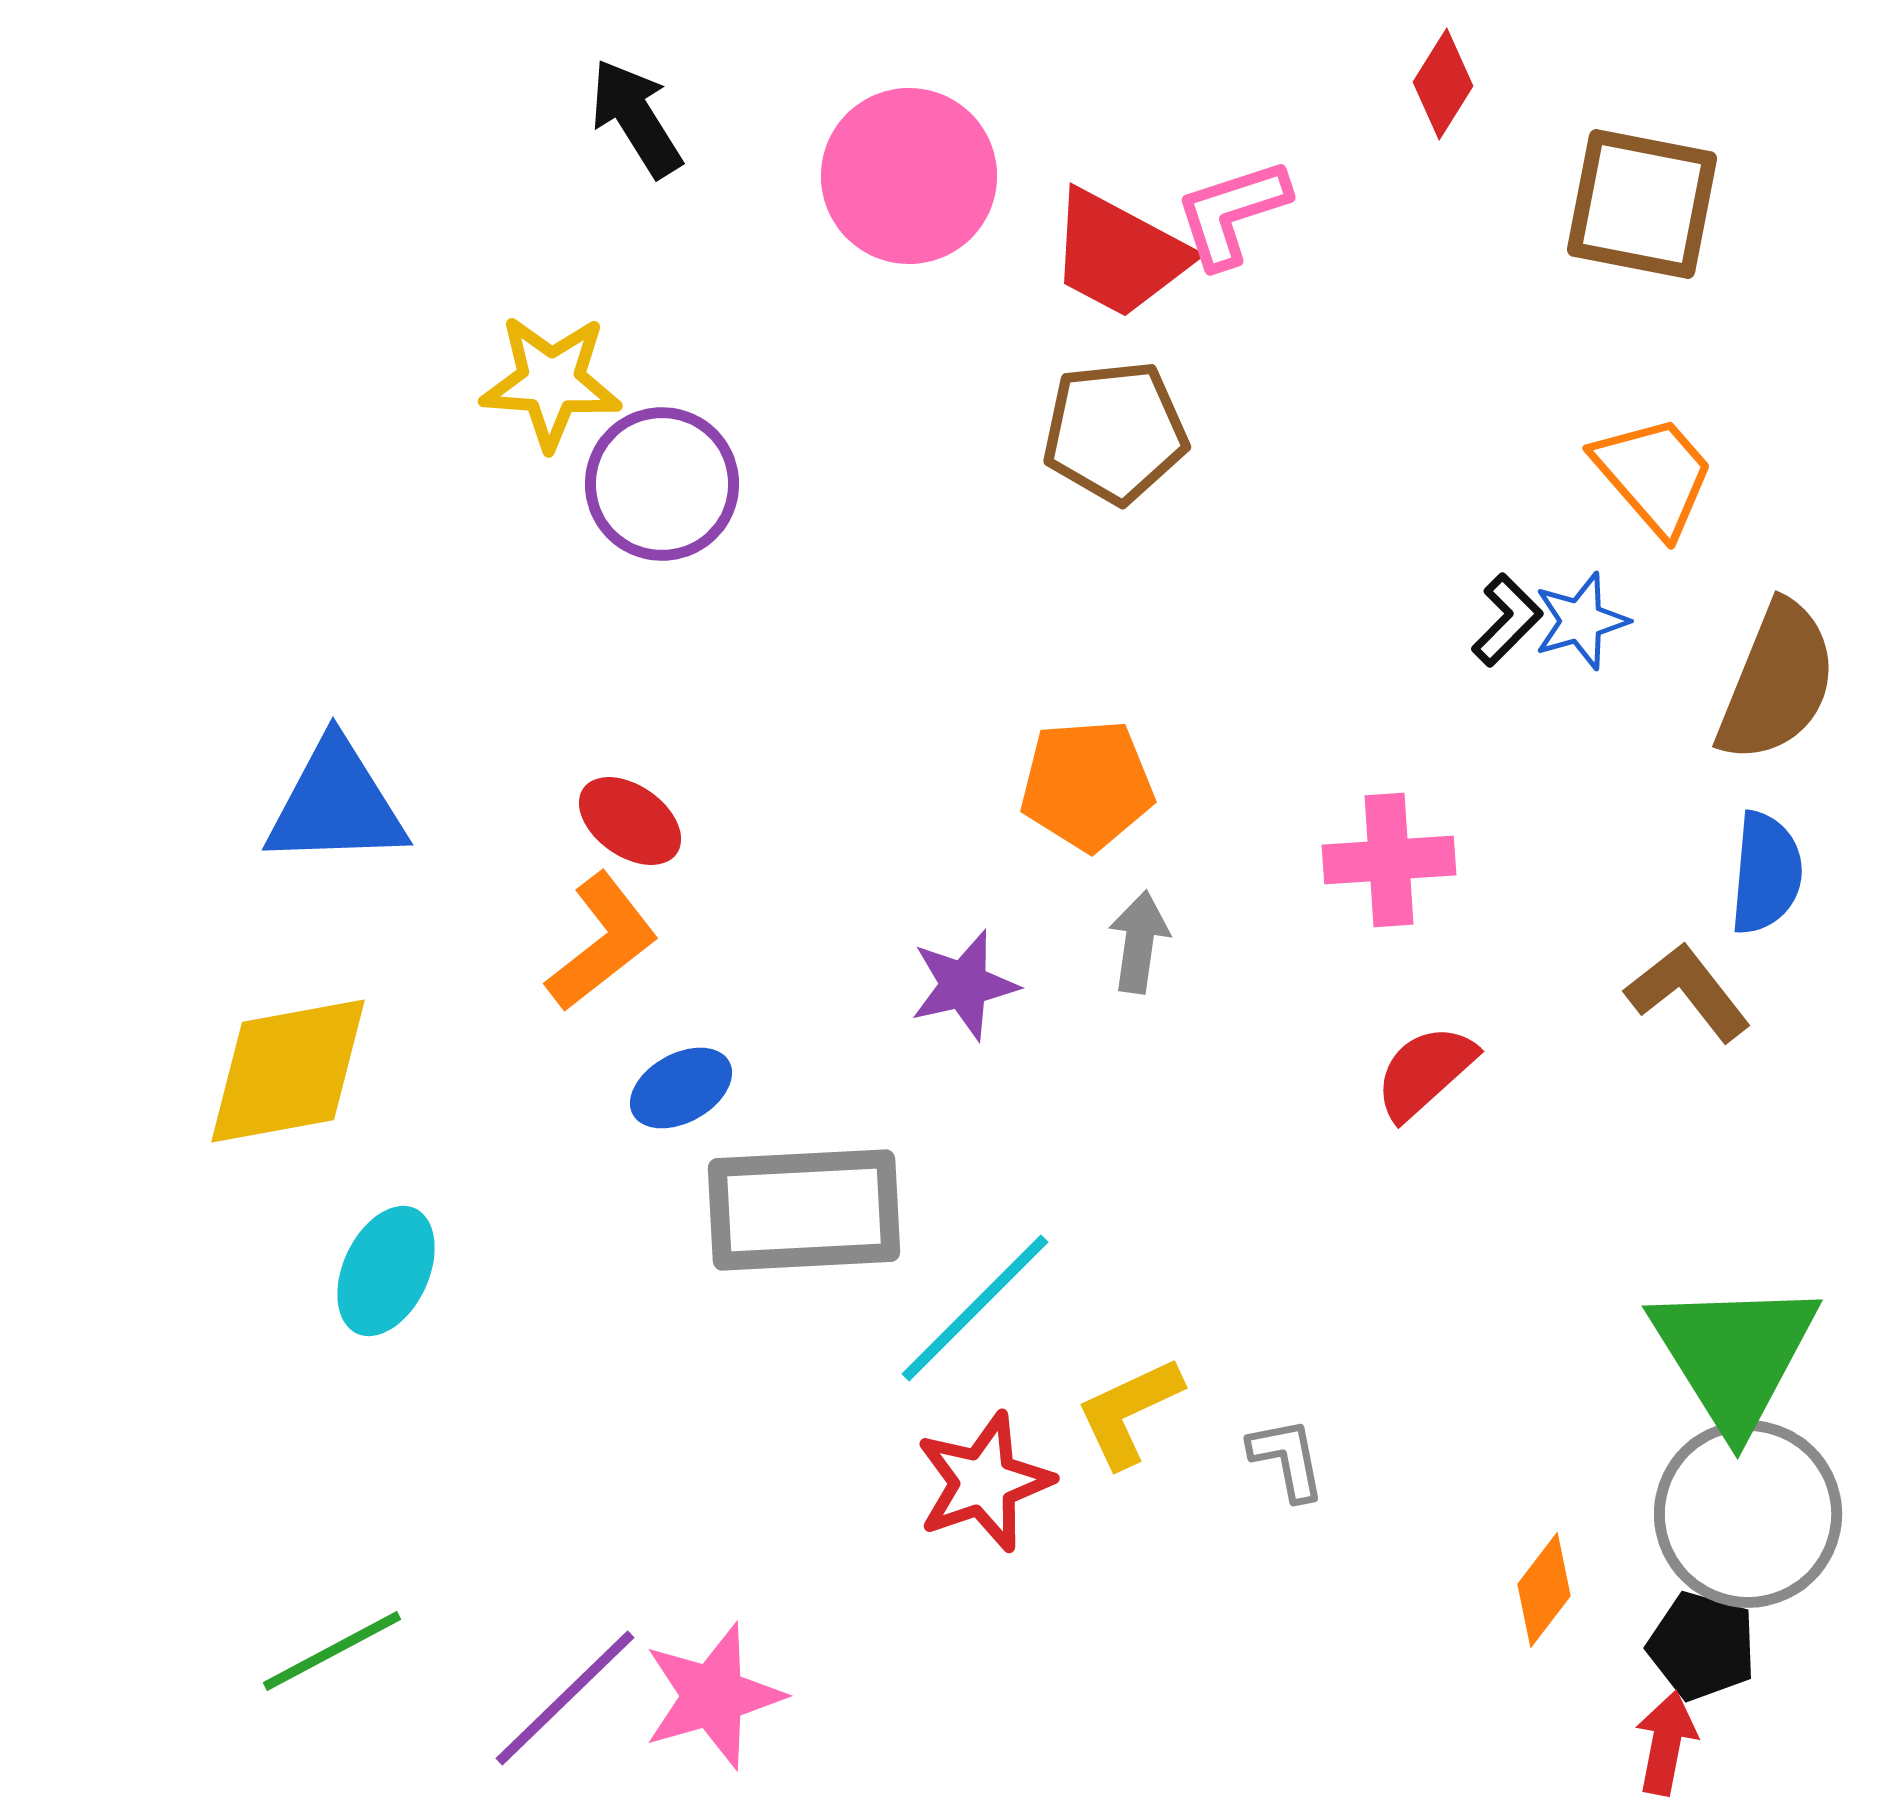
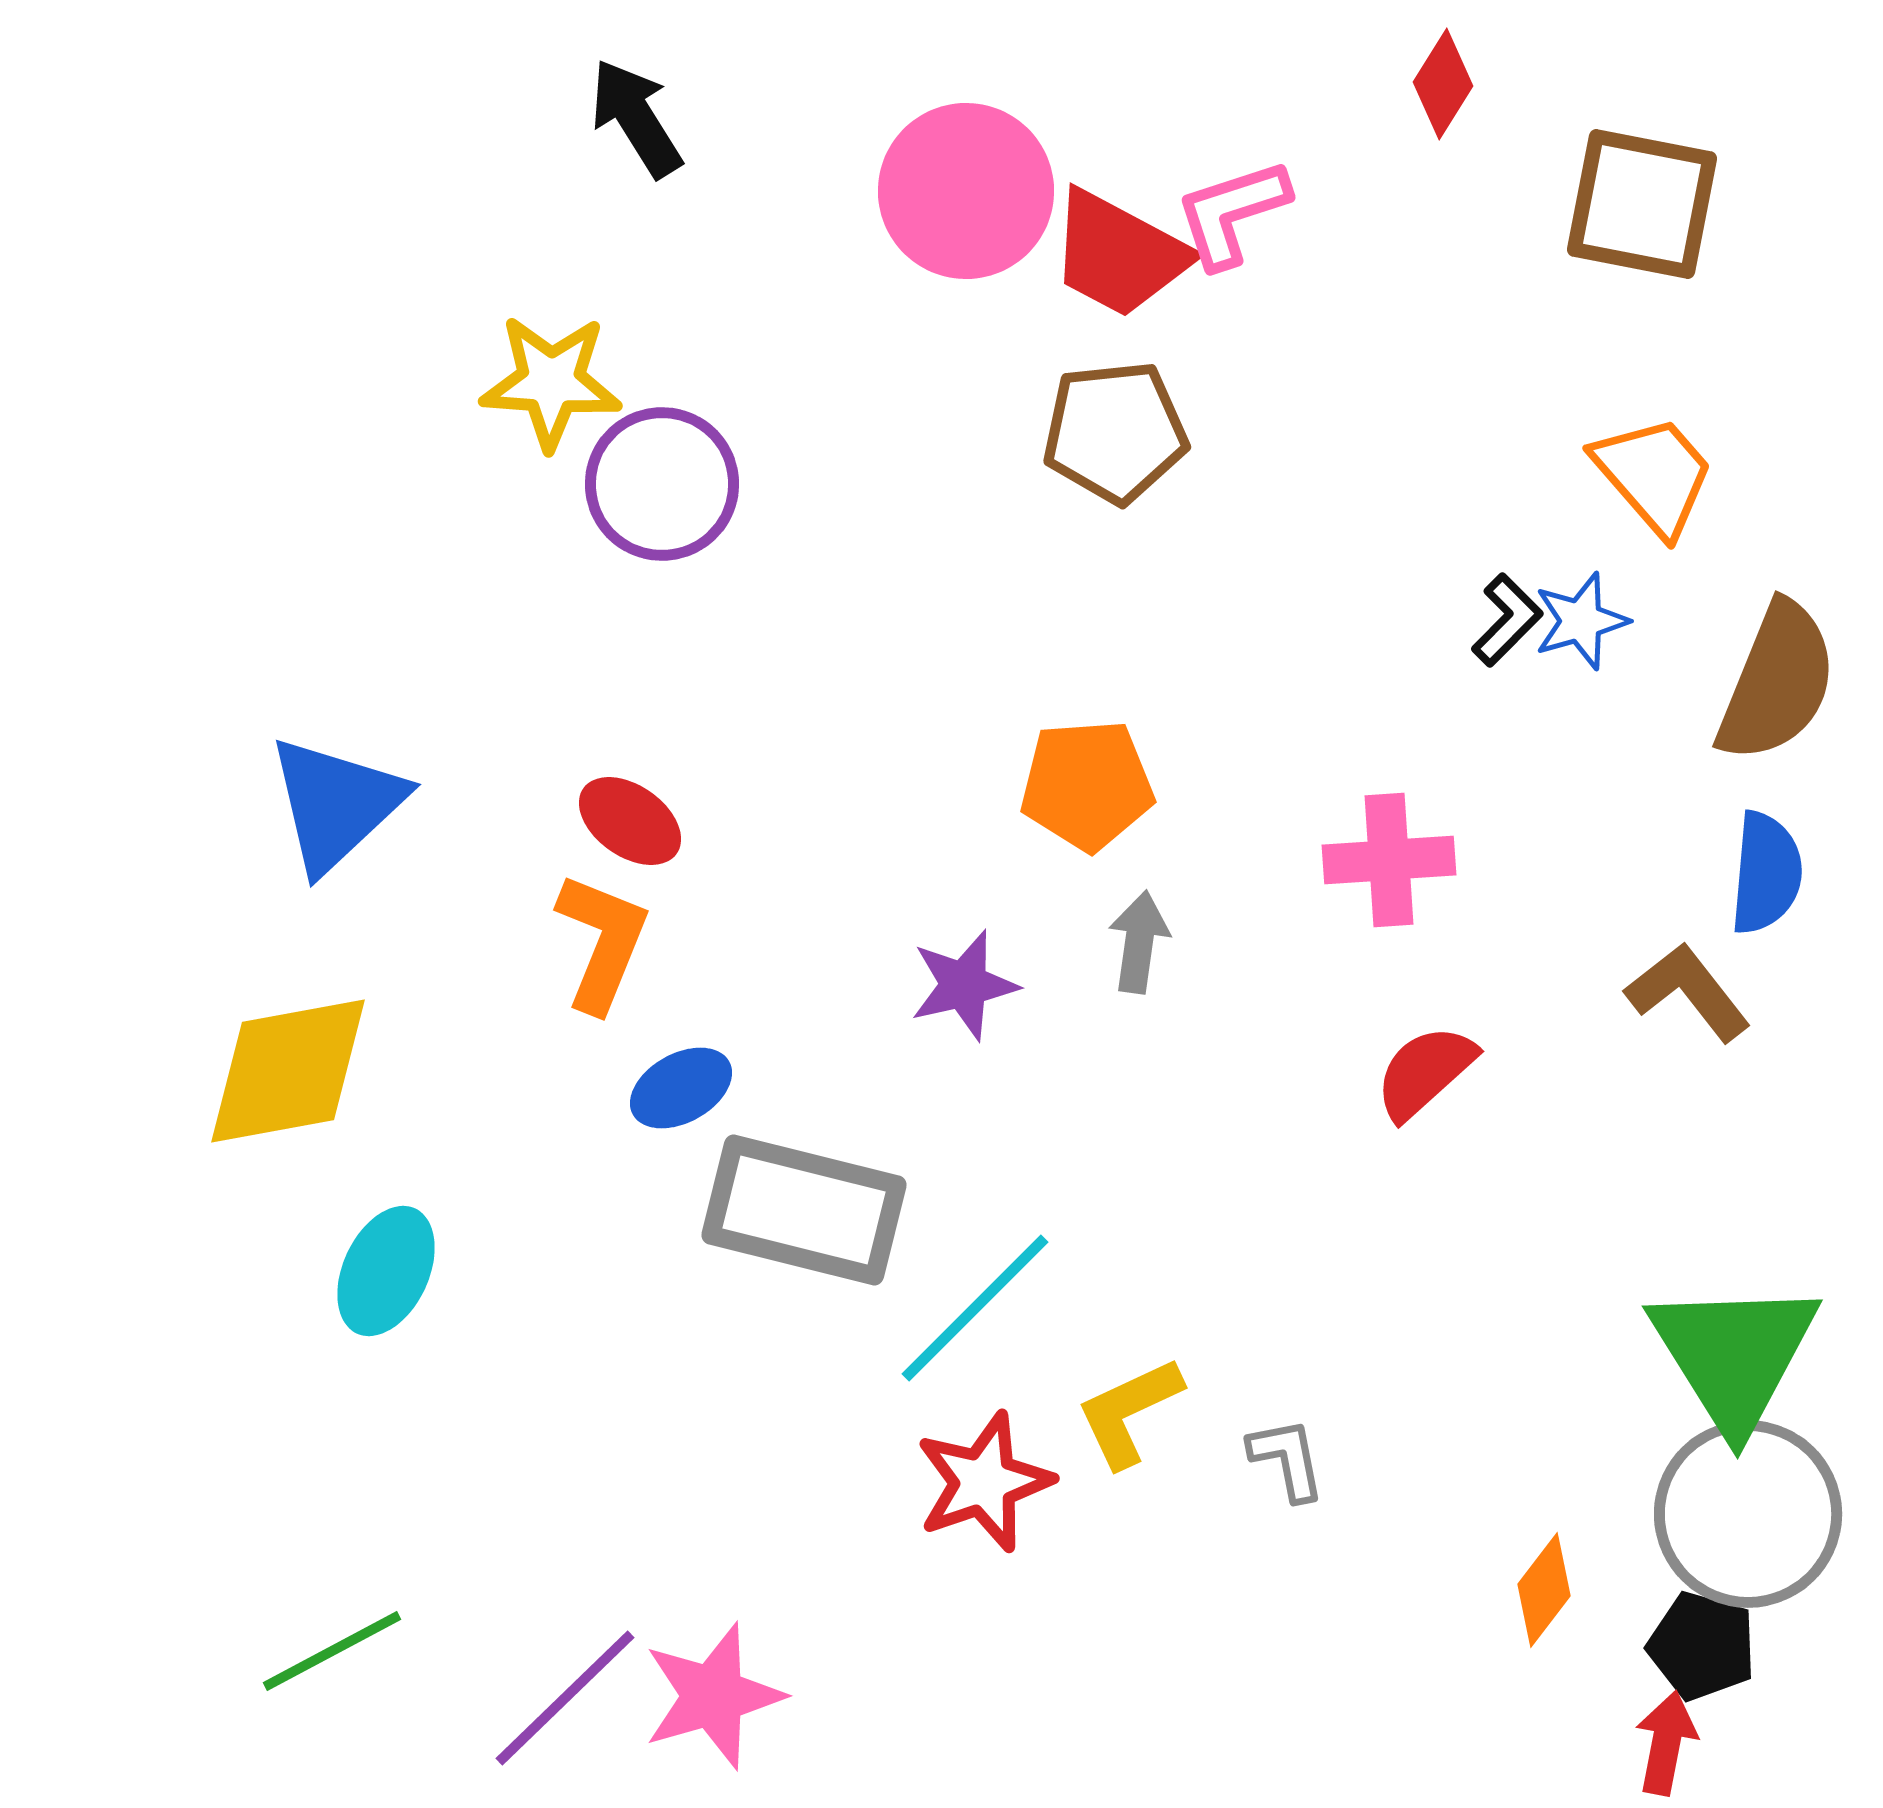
pink circle: moved 57 px right, 15 px down
blue triangle: rotated 41 degrees counterclockwise
orange L-shape: rotated 30 degrees counterclockwise
gray rectangle: rotated 17 degrees clockwise
